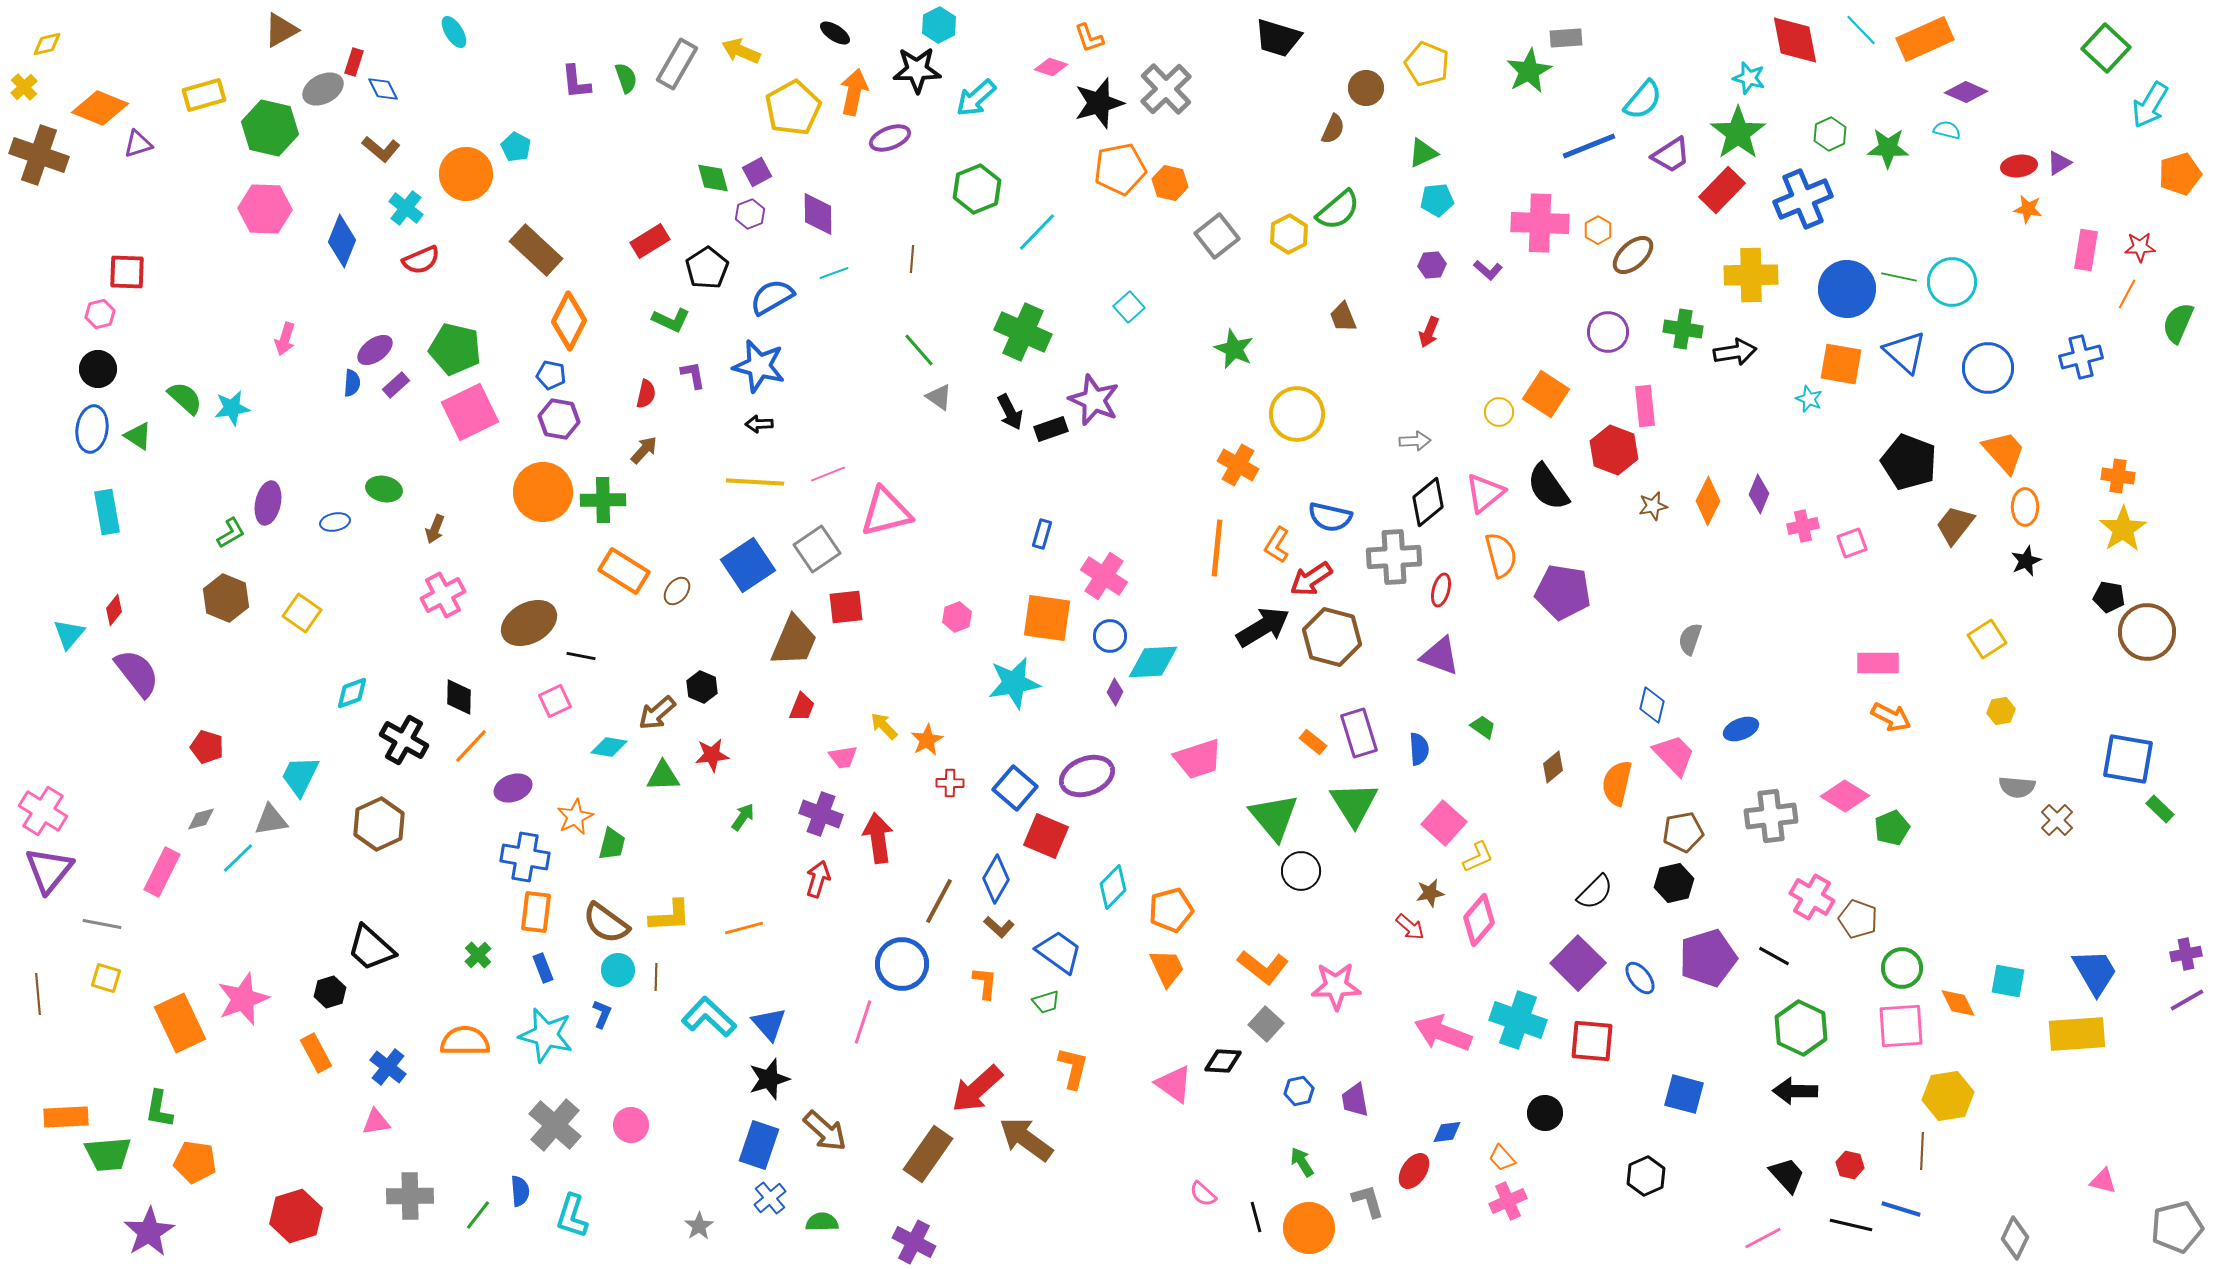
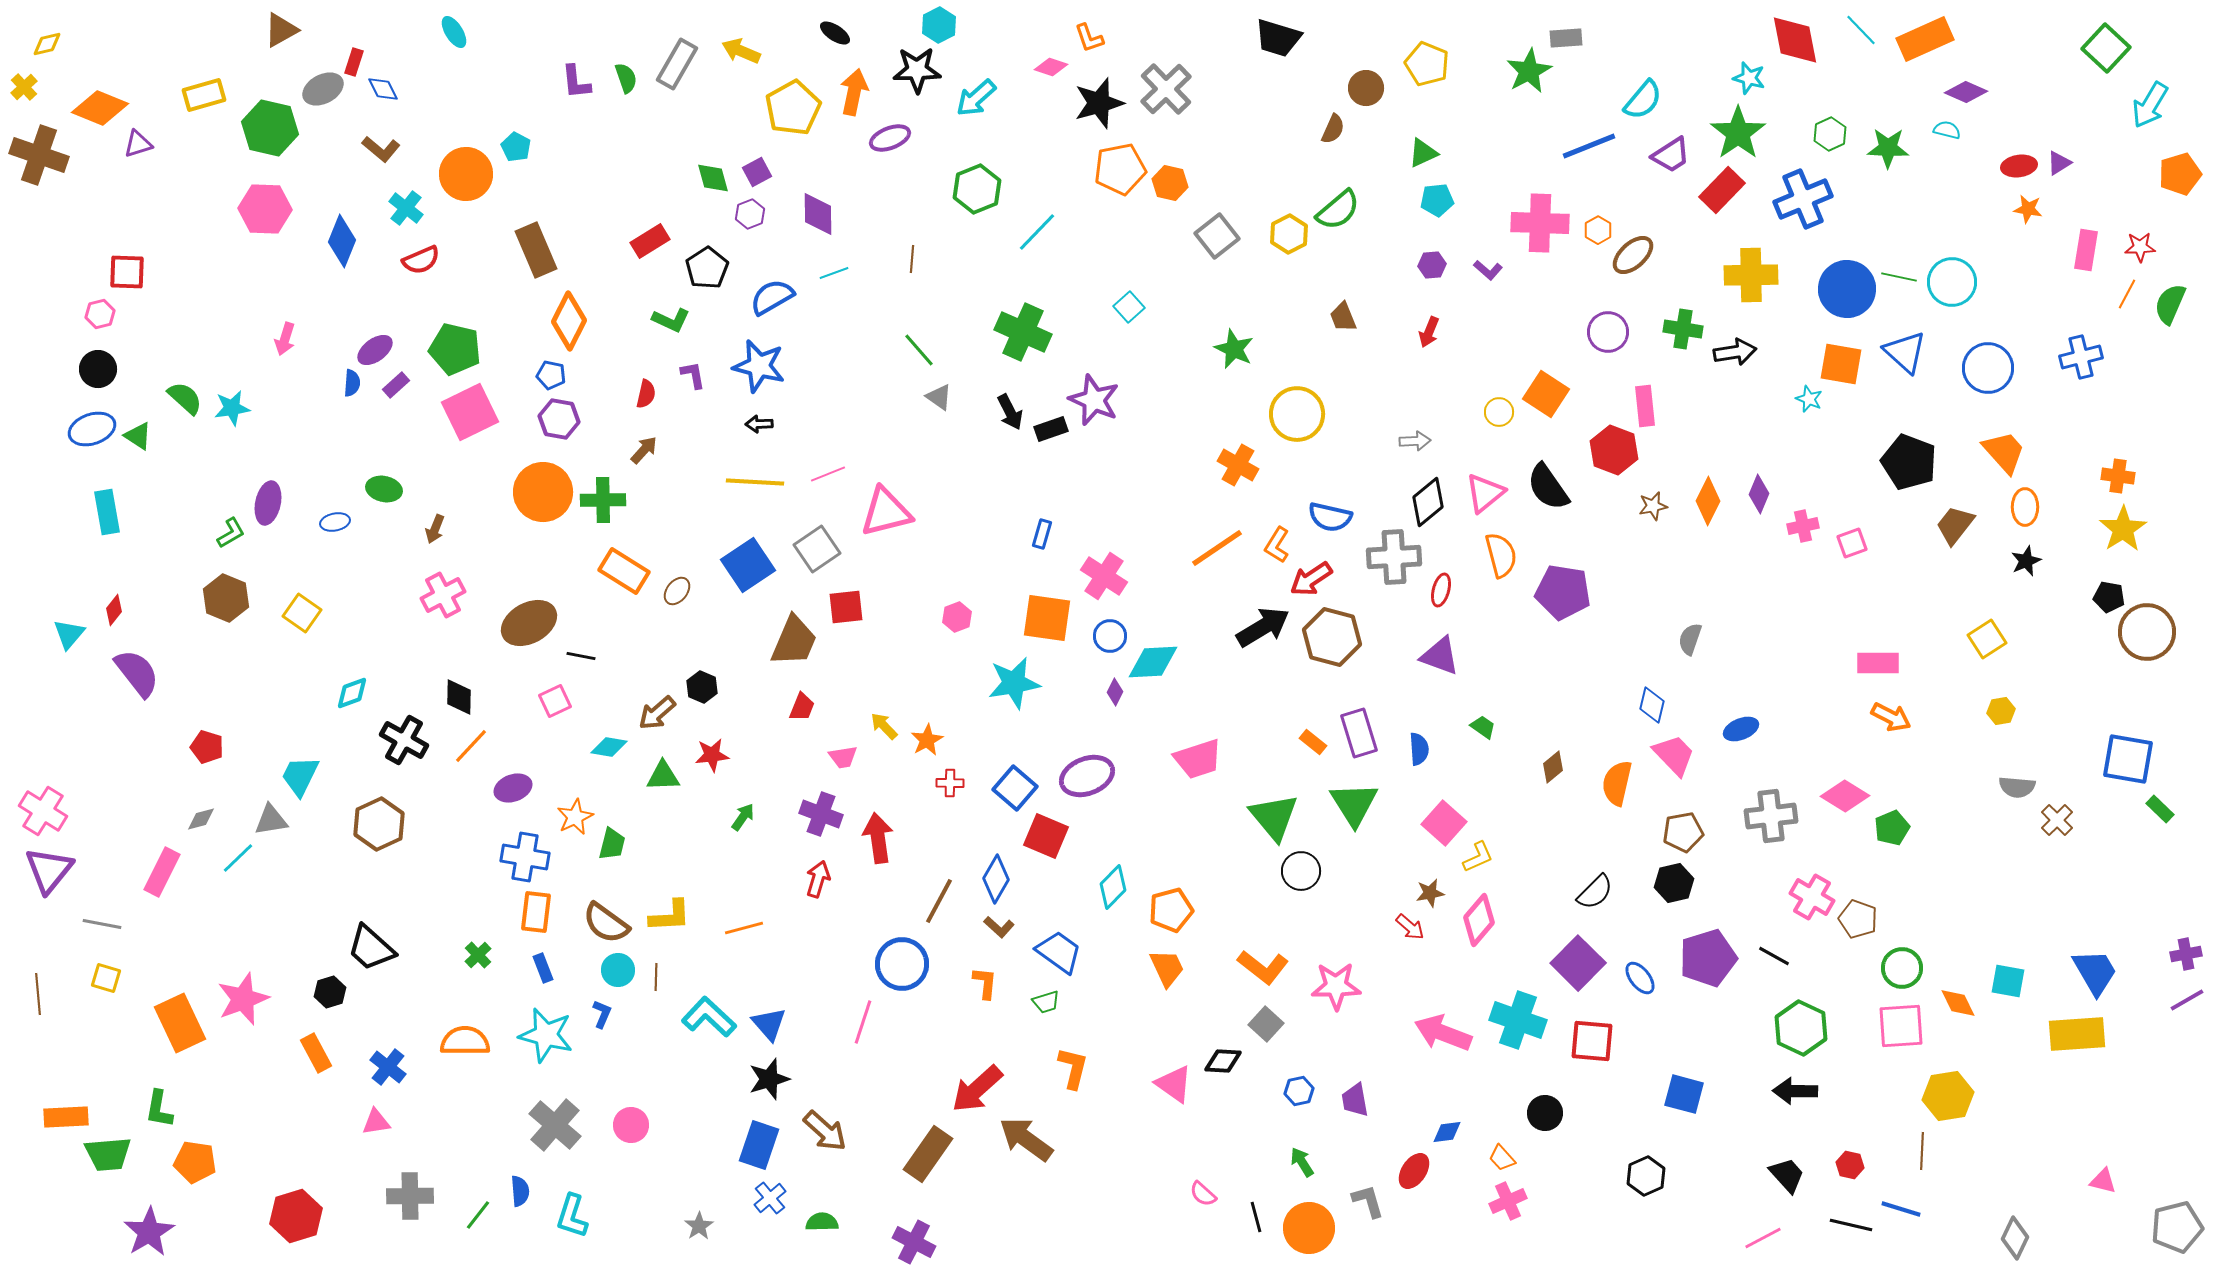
brown rectangle at (536, 250): rotated 24 degrees clockwise
green semicircle at (2178, 323): moved 8 px left, 19 px up
blue ellipse at (92, 429): rotated 63 degrees clockwise
orange line at (1217, 548): rotated 50 degrees clockwise
